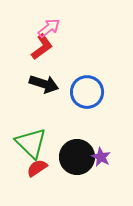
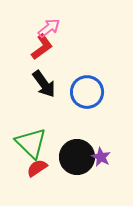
black arrow: rotated 36 degrees clockwise
